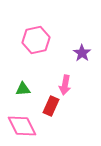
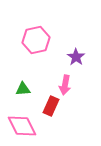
purple star: moved 6 px left, 4 px down
